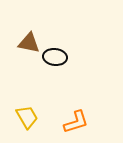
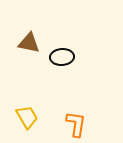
black ellipse: moved 7 px right; rotated 10 degrees counterclockwise
orange L-shape: moved 2 px down; rotated 64 degrees counterclockwise
